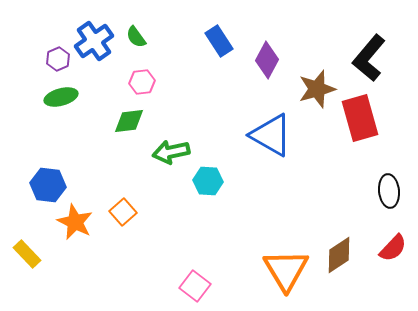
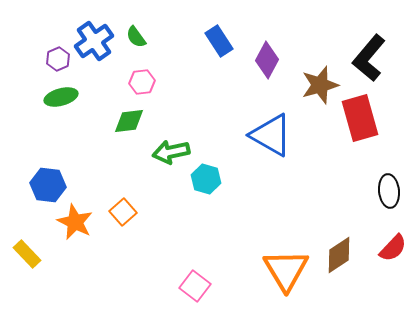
brown star: moved 3 px right, 4 px up
cyan hexagon: moved 2 px left, 2 px up; rotated 12 degrees clockwise
